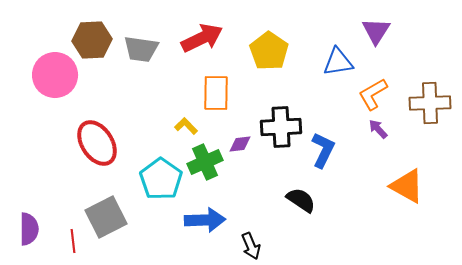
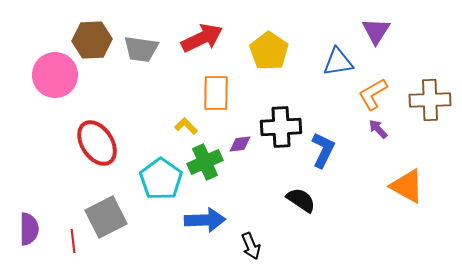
brown cross: moved 3 px up
